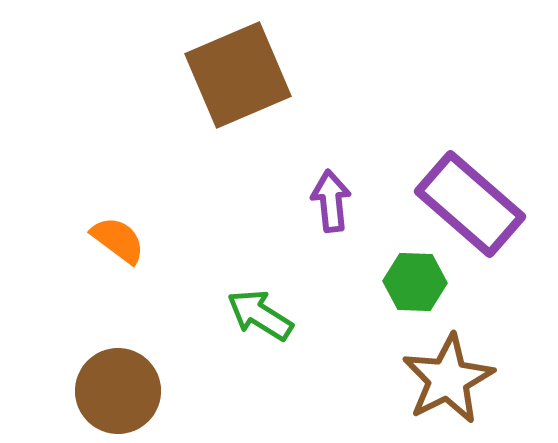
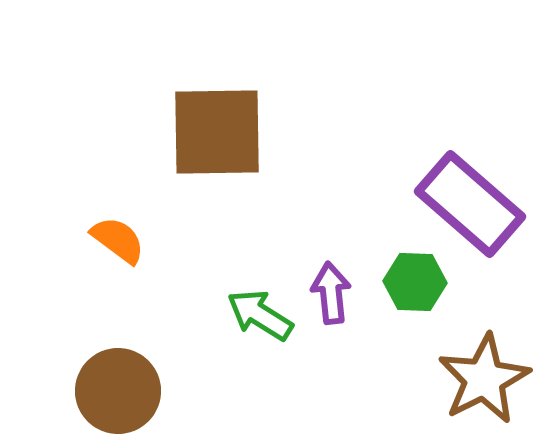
brown square: moved 21 px left, 57 px down; rotated 22 degrees clockwise
purple arrow: moved 92 px down
brown star: moved 36 px right
